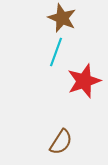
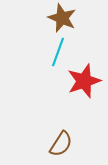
cyan line: moved 2 px right
brown semicircle: moved 2 px down
